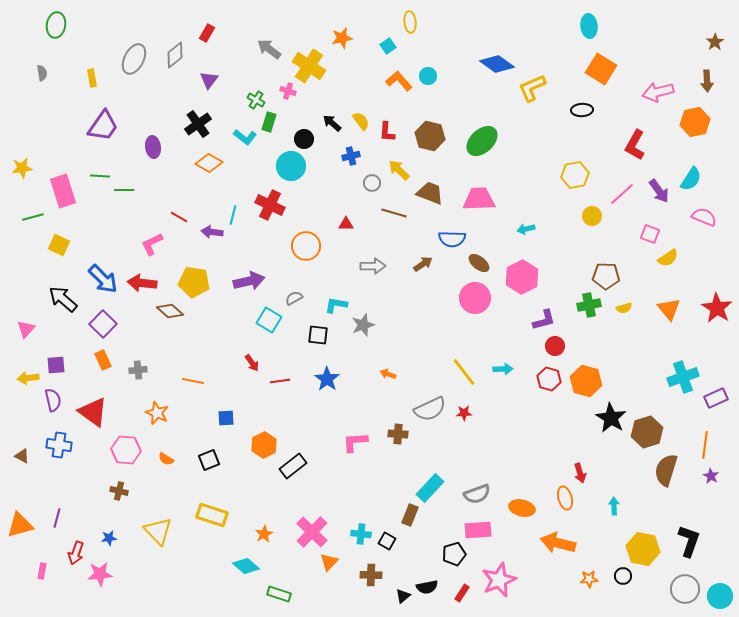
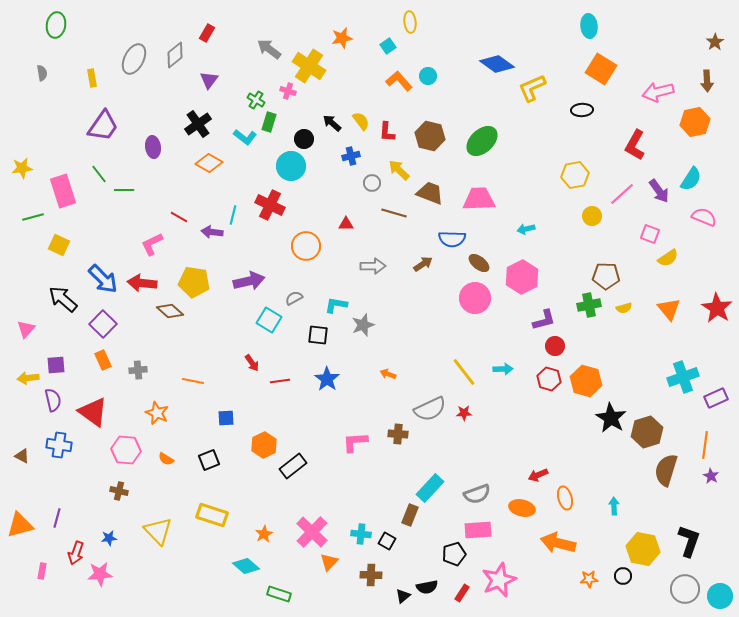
green line at (100, 176): moved 1 px left, 2 px up; rotated 48 degrees clockwise
red arrow at (580, 473): moved 42 px left, 2 px down; rotated 84 degrees clockwise
